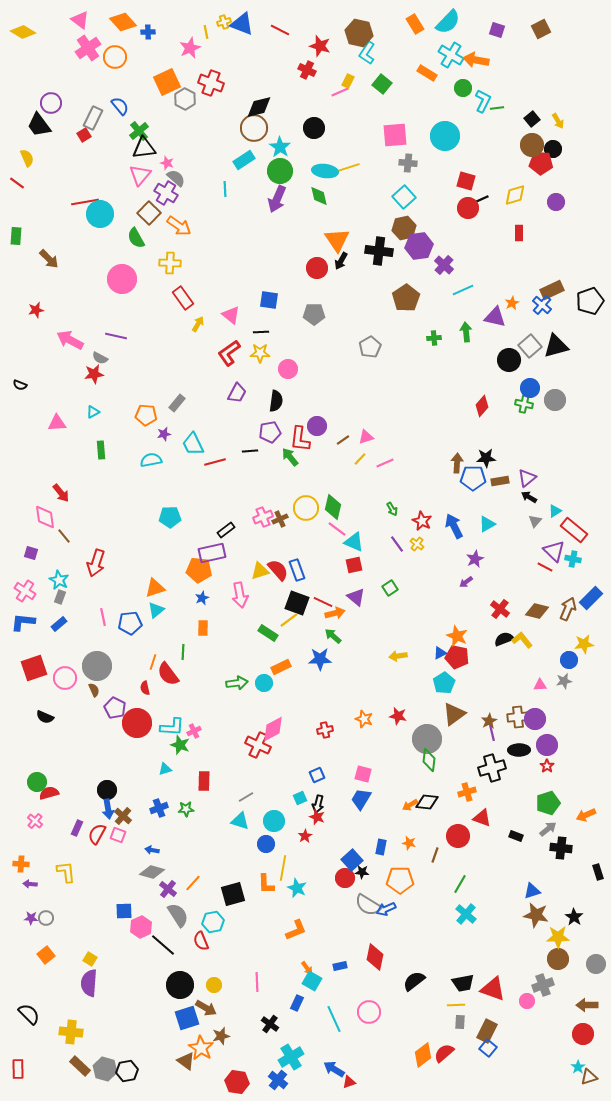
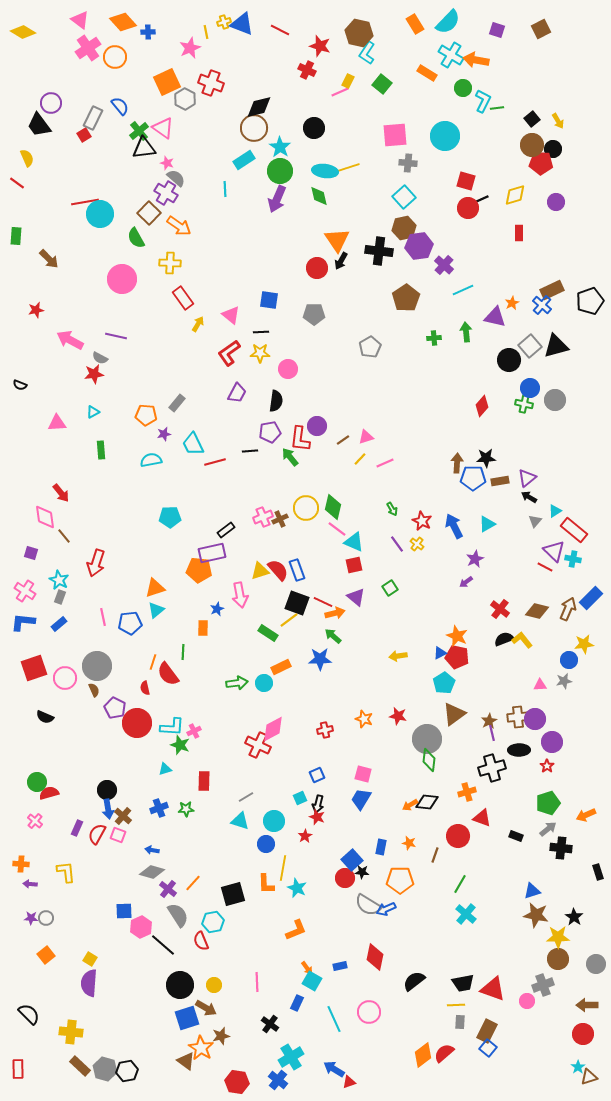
pink triangle at (140, 175): moved 23 px right, 47 px up; rotated 35 degrees counterclockwise
blue star at (202, 598): moved 15 px right, 11 px down
purple circle at (547, 745): moved 5 px right, 3 px up
